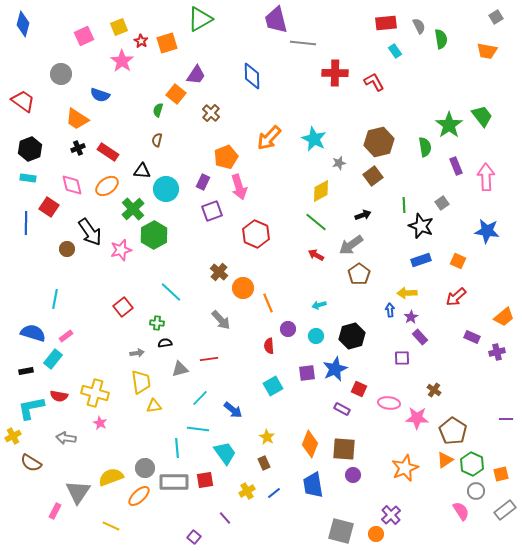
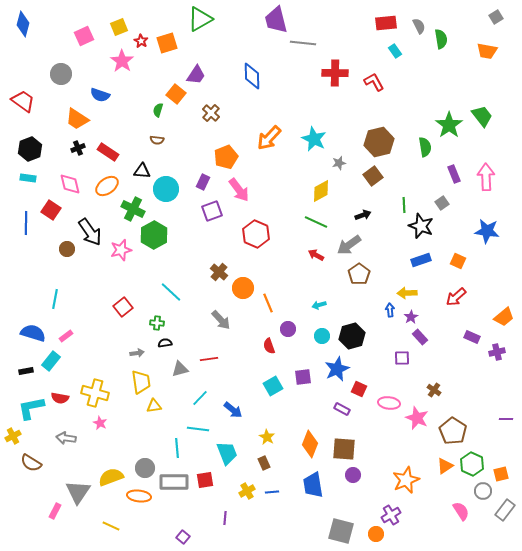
brown semicircle at (157, 140): rotated 96 degrees counterclockwise
purple rectangle at (456, 166): moved 2 px left, 8 px down
pink diamond at (72, 185): moved 2 px left, 1 px up
pink arrow at (239, 187): moved 3 px down; rotated 20 degrees counterclockwise
red square at (49, 207): moved 2 px right, 3 px down
green cross at (133, 209): rotated 20 degrees counterclockwise
green line at (316, 222): rotated 15 degrees counterclockwise
gray arrow at (351, 245): moved 2 px left
cyan circle at (316, 336): moved 6 px right
red semicircle at (269, 346): rotated 14 degrees counterclockwise
cyan rectangle at (53, 359): moved 2 px left, 2 px down
blue star at (335, 369): moved 2 px right
purple square at (307, 373): moved 4 px left, 4 px down
red semicircle at (59, 396): moved 1 px right, 2 px down
pink star at (417, 418): rotated 20 degrees clockwise
cyan trapezoid at (225, 453): moved 2 px right; rotated 15 degrees clockwise
orange triangle at (445, 460): moved 6 px down
orange star at (405, 468): moved 1 px right, 12 px down
gray circle at (476, 491): moved 7 px right
blue line at (274, 493): moved 2 px left, 1 px up; rotated 32 degrees clockwise
orange ellipse at (139, 496): rotated 50 degrees clockwise
gray rectangle at (505, 510): rotated 15 degrees counterclockwise
purple cross at (391, 515): rotated 12 degrees clockwise
purple line at (225, 518): rotated 48 degrees clockwise
purple square at (194, 537): moved 11 px left
